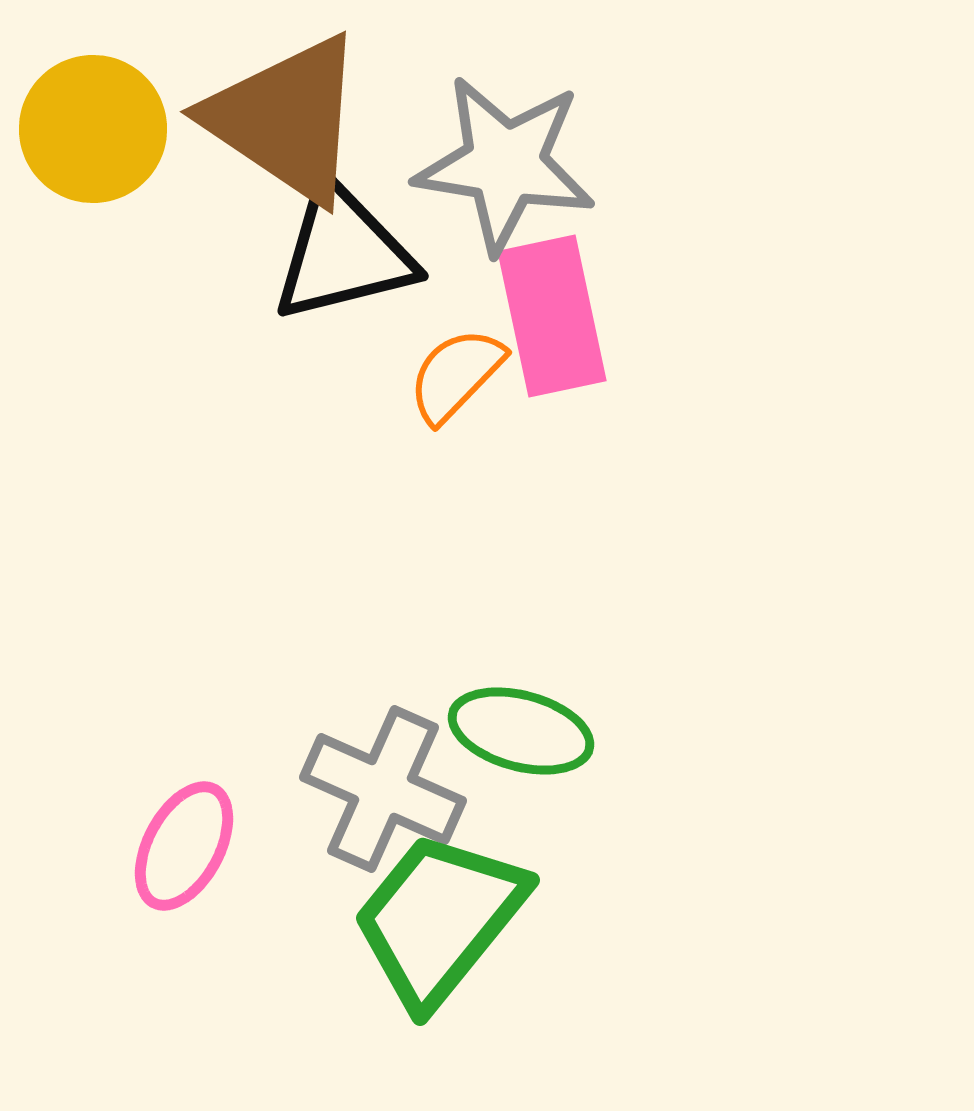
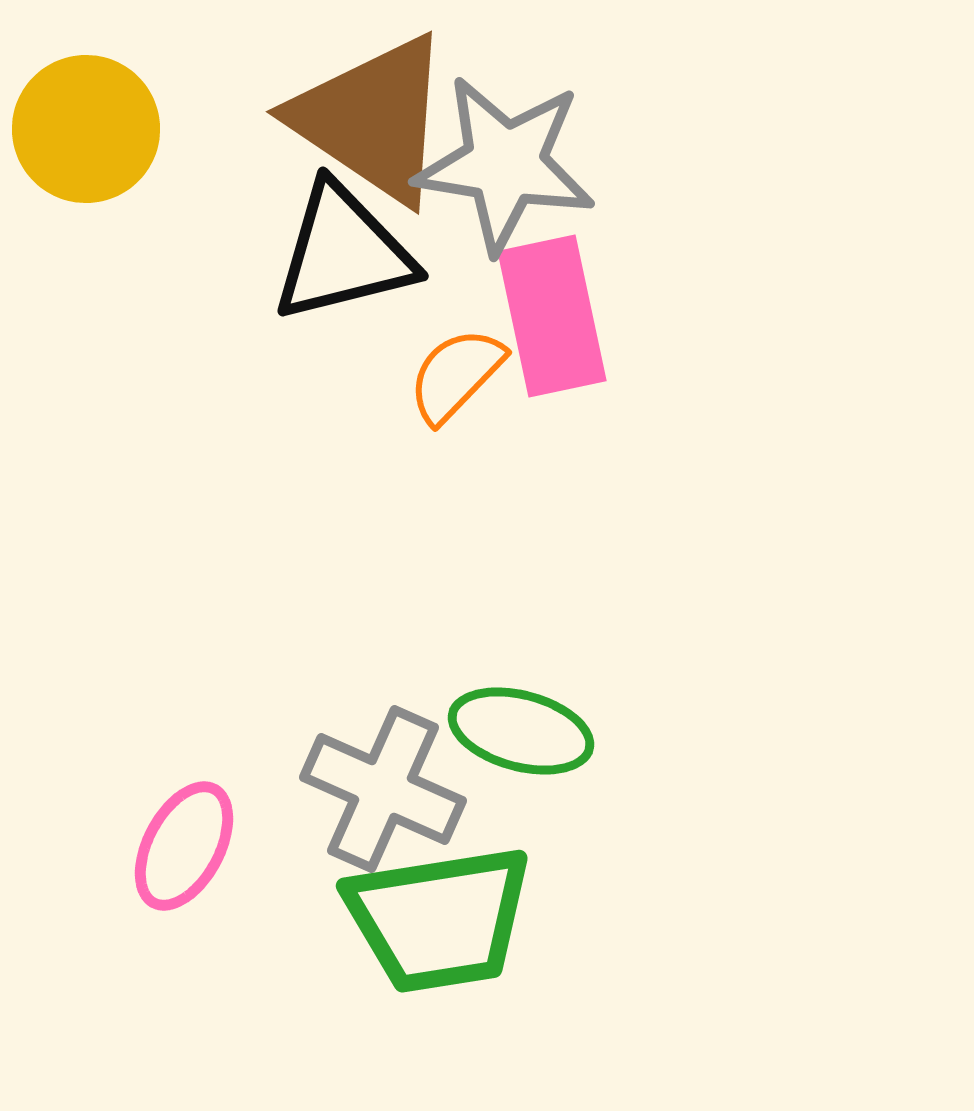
brown triangle: moved 86 px right
yellow circle: moved 7 px left
green trapezoid: rotated 138 degrees counterclockwise
